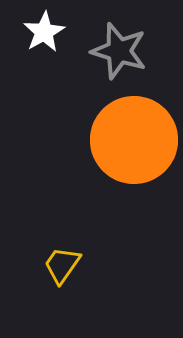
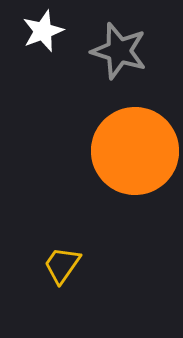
white star: moved 1 px left, 1 px up; rotated 9 degrees clockwise
orange circle: moved 1 px right, 11 px down
